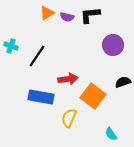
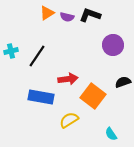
black L-shape: rotated 25 degrees clockwise
cyan cross: moved 5 px down; rotated 32 degrees counterclockwise
yellow semicircle: moved 2 px down; rotated 36 degrees clockwise
